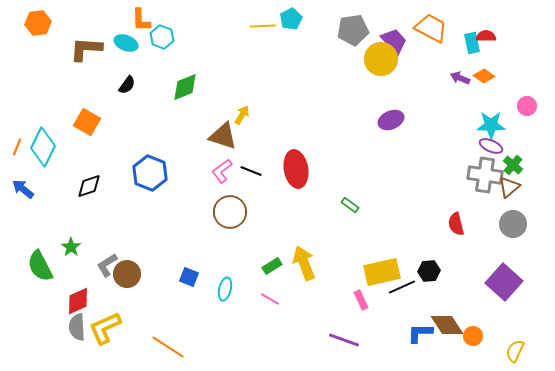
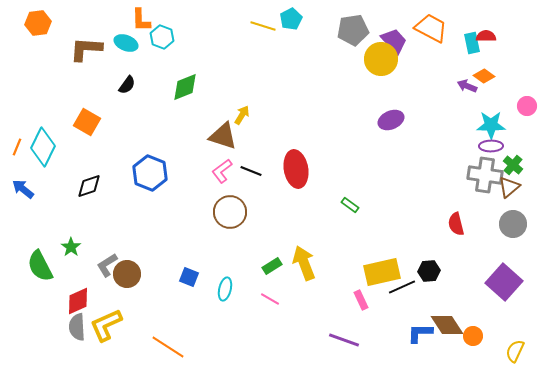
yellow line at (263, 26): rotated 20 degrees clockwise
purple arrow at (460, 78): moved 7 px right, 8 px down
purple ellipse at (491, 146): rotated 25 degrees counterclockwise
yellow L-shape at (105, 328): moved 1 px right, 3 px up
